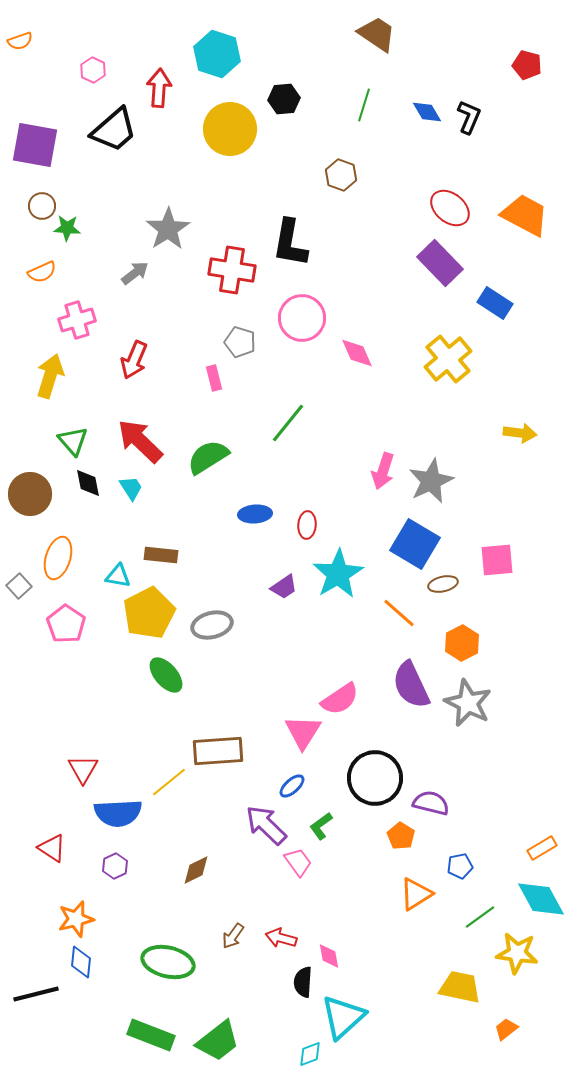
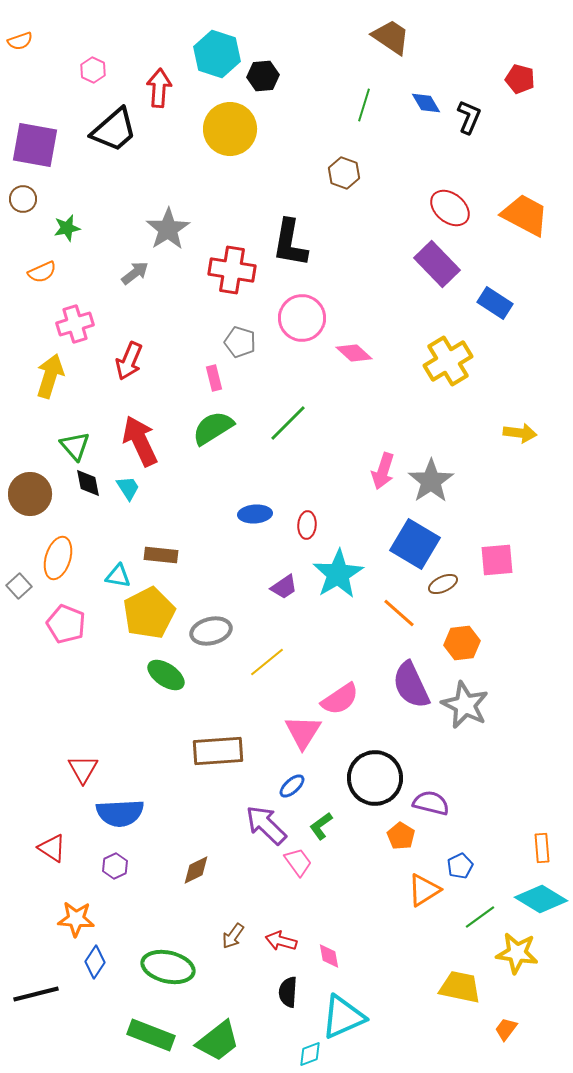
brown trapezoid at (377, 34): moved 14 px right, 3 px down
red pentagon at (527, 65): moved 7 px left, 14 px down
black hexagon at (284, 99): moved 21 px left, 23 px up
blue diamond at (427, 112): moved 1 px left, 9 px up
brown hexagon at (341, 175): moved 3 px right, 2 px up
brown circle at (42, 206): moved 19 px left, 7 px up
green star at (67, 228): rotated 16 degrees counterclockwise
purple rectangle at (440, 263): moved 3 px left, 1 px down
pink cross at (77, 320): moved 2 px left, 4 px down
pink diamond at (357, 353): moved 3 px left; rotated 24 degrees counterclockwise
yellow cross at (448, 359): moved 2 px down; rotated 9 degrees clockwise
red arrow at (134, 360): moved 5 px left, 1 px down
green line at (288, 423): rotated 6 degrees clockwise
green triangle at (73, 441): moved 2 px right, 5 px down
red arrow at (140, 441): rotated 21 degrees clockwise
green semicircle at (208, 457): moved 5 px right, 29 px up
gray star at (431, 481): rotated 9 degrees counterclockwise
cyan trapezoid at (131, 488): moved 3 px left
brown ellipse at (443, 584): rotated 12 degrees counterclockwise
pink pentagon at (66, 624): rotated 12 degrees counterclockwise
gray ellipse at (212, 625): moved 1 px left, 6 px down
orange hexagon at (462, 643): rotated 20 degrees clockwise
green ellipse at (166, 675): rotated 15 degrees counterclockwise
gray star at (468, 703): moved 3 px left, 2 px down
yellow line at (169, 782): moved 98 px right, 120 px up
blue semicircle at (118, 813): moved 2 px right
orange rectangle at (542, 848): rotated 64 degrees counterclockwise
blue pentagon at (460, 866): rotated 15 degrees counterclockwise
orange triangle at (416, 894): moved 8 px right, 4 px up
cyan diamond at (541, 899): rotated 30 degrees counterclockwise
orange star at (76, 919): rotated 18 degrees clockwise
red arrow at (281, 938): moved 3 px down
blue diamond at (81, 962): moved 14 px right; rotated 28 degrees clockwise
green ellipse at (168, 962): moved 5 px down
black semicircle at (303, 982): moved 15 px left, 10 px down
cyan triangle at (343, 1017): rotated 18 degrees clockwise
orange trapezoid at (506, 1029): rotated 15 degrees counterclockwise
